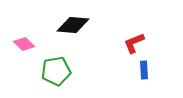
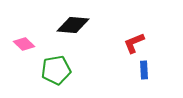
green pentagon: moved 1 px up
